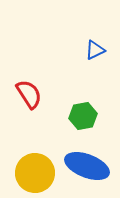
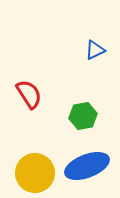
blue ellipse: rotated 42 degrees counterclockwise
